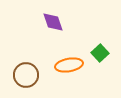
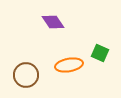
purple diamond: rotated 15 degrees counterclockwise
green square: rotated 24 degrees counterclockwise
